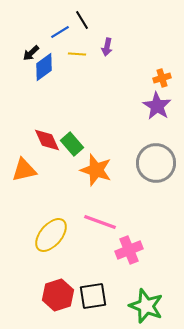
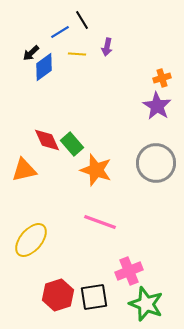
yellow ellipse: moved 20 px left, 5 px down
pink cross: moved 21 px down
black square: moved 1 px right, 1 px down
green star: moved 2 px up
